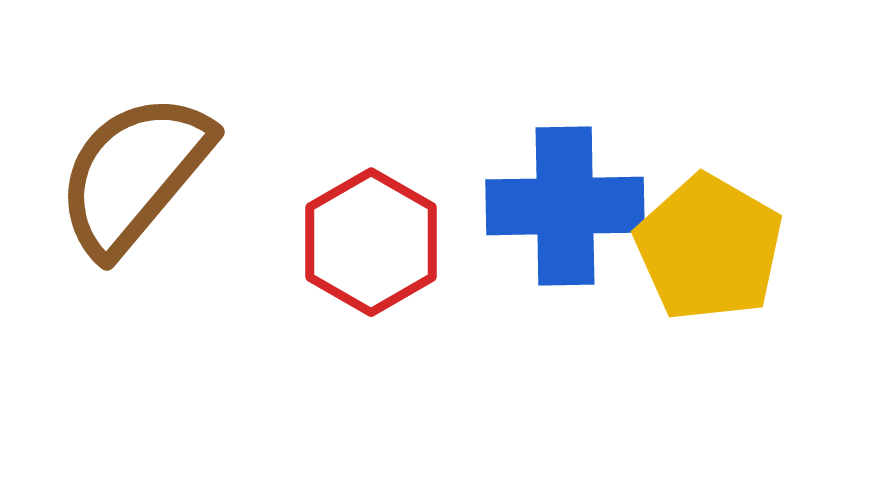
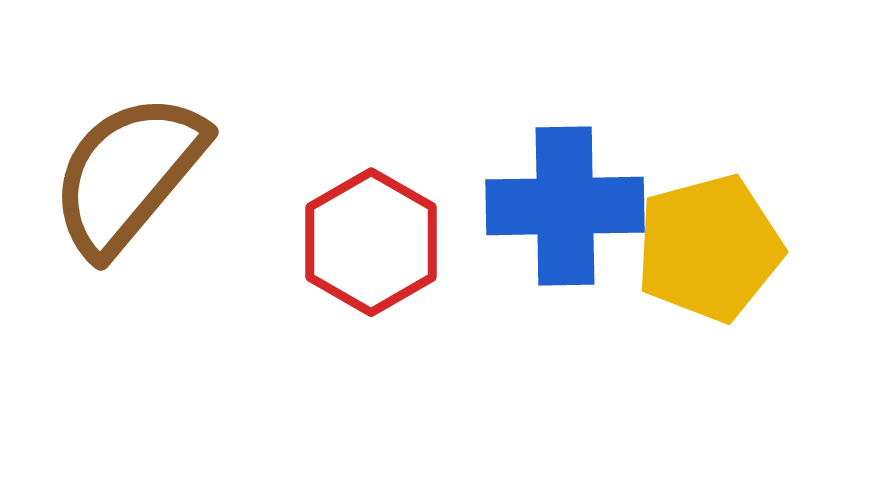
brown semicircle: moved 6 px left
yellow pentagon: rotated 27 degrees clockwise
